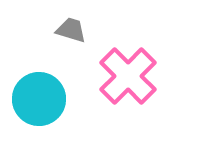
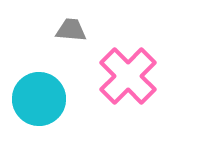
gray trapezoid: rotated 12 degrees counterclockwise
